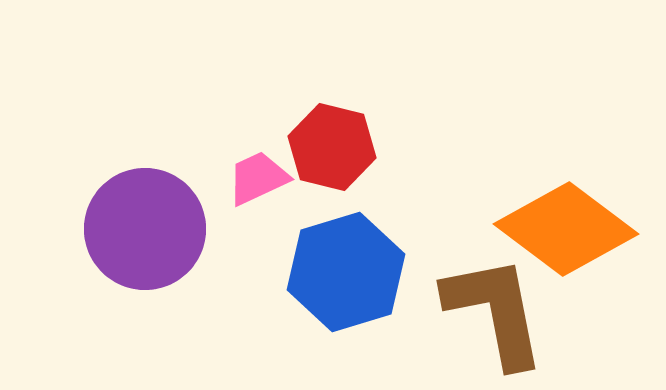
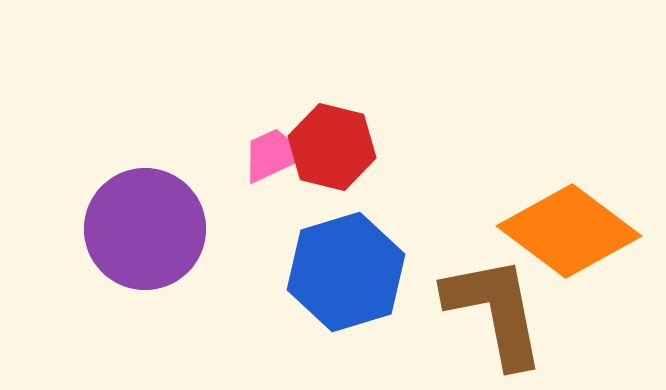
pink trapezoid: moved 15 px right, 23 px up
orange diamond: moved 3 px right, 2 px down
